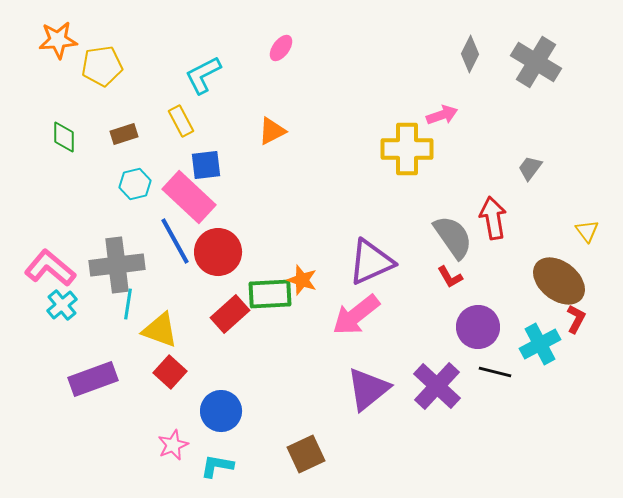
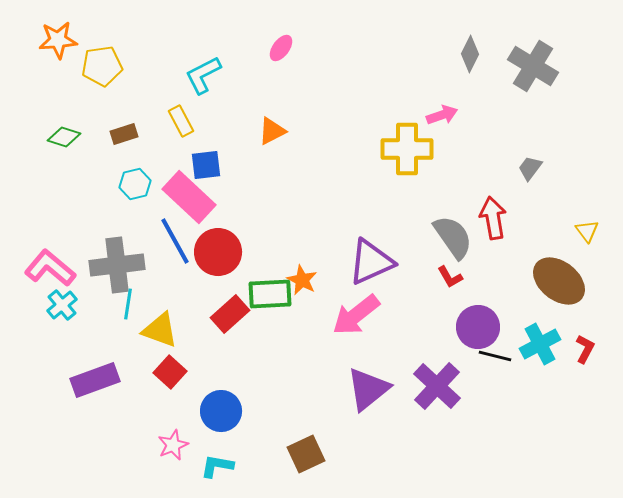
gray cross at (536, 62): moved 3 px left, 4 px down
green diamond at (64, 137): rotated 72 degrees counterclockwise
orange star at (302, 280): rotated 8 degrees clockwise
red L-shape at (576, 319): moved 9 px right, 30 px down
black line at (495, 372): moved 16 px up
purple rectangle at (93, 379): moved 2 px right, 1 px down
